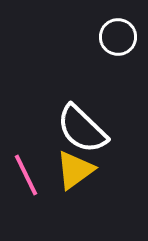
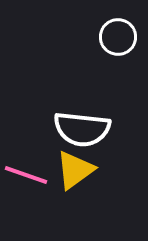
white semicircle: rotated 38 degrees counterclockwise
pink line: rotated 45 degrees counterclockwise
